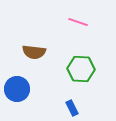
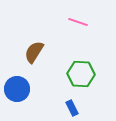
brown semicircle: rotated 115 degrees clockwise
green hexagon: moved 5 px down
